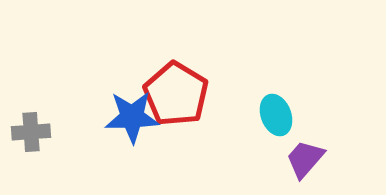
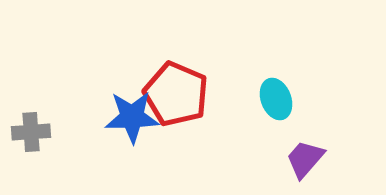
red pentagon: rotated 8 degrees counterclockwise
cyan ellipse: moved 16 px up
